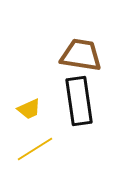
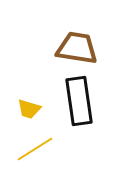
brown trapezoid: moved 4 px left, 7 px up
yellow trapezoid: rotated 40 degrees clockwise
